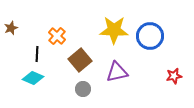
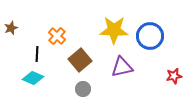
purple triangle: moved 5 px right, 5 px up
